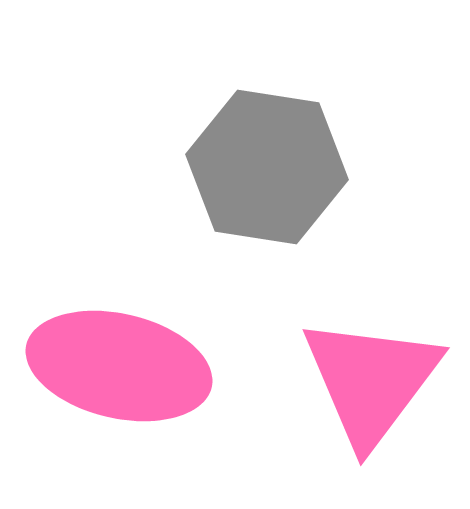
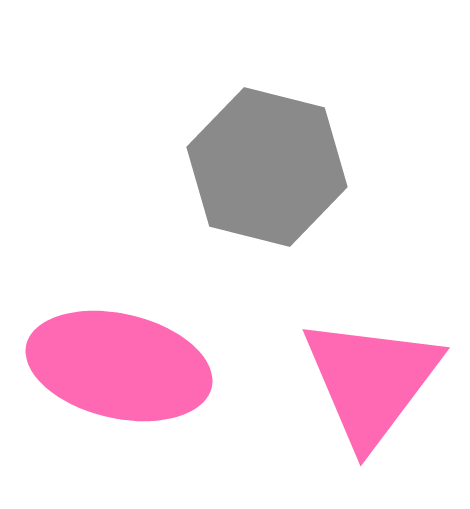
gray hexagon: rotated 5 degrees clockwise
